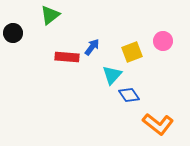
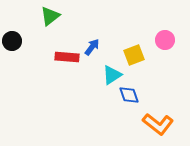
green triangle: moved 1 px down
black circle: moved 1 px left, 8 px down
pink circle: moved 2 px right, 1 px up
yellow square: moved 2 px right, 3 px down
cyan triangle: rotated 15 degrees clockwise
blue diamond: rotated 15 degrees clockwise
